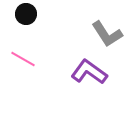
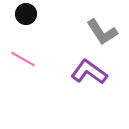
gray L-shape: moved 5 px left, 2 px up
